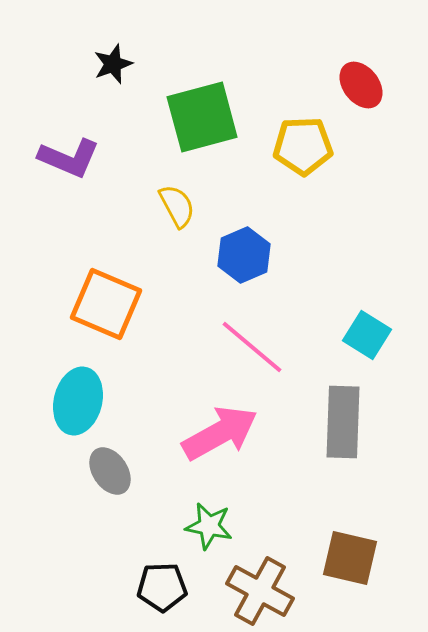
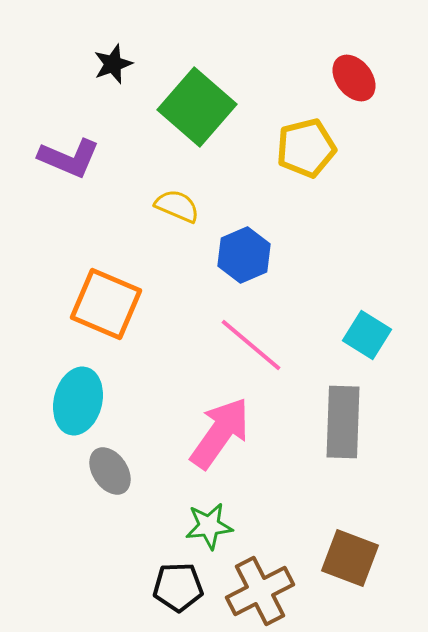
red ellipse: moved 7 px left, 7 px up
green square: moved 5 px left, 10 px up; rotated 34 degrees counterclockwise
yellow pentagon: moved 3 px right, 2 px down; rotated 12 degrees counterclockwise
yellow semicircle: rotated 39 degrees counterclockwise
pink line: moved 1 px left, 2 px up
pink arrow: rotated 26 degrees counterclockwise
green star: rotated 18 degrees counterclockwise
brown square: rotated 8 degrees clockwise
black pentagon: moved 16 px right
brown cross: rotated 34 degrees clockwise
